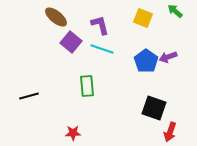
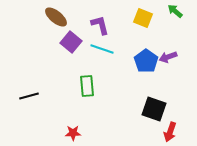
black square: moved 1 px down
